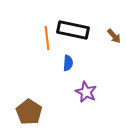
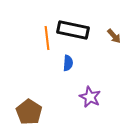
purple star: moved 4 px right, 5 px down
